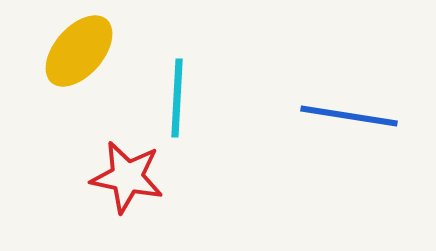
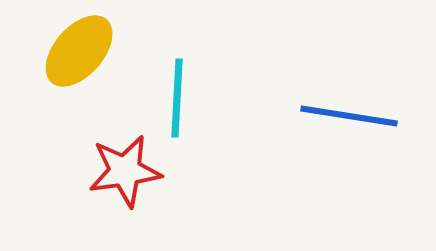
red star: moved 2 px left, 6 px up; rotated 20 degrees counterclockwise
